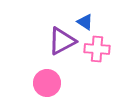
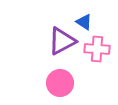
blue triangle: moved 1 px left
pink circle: moved 13 px right
